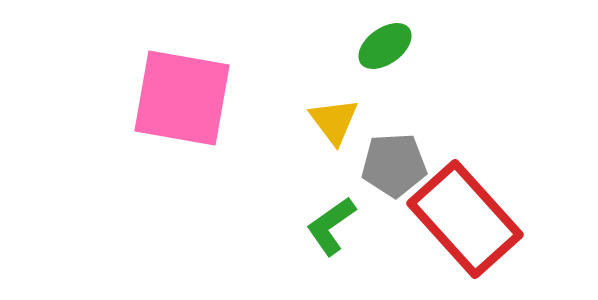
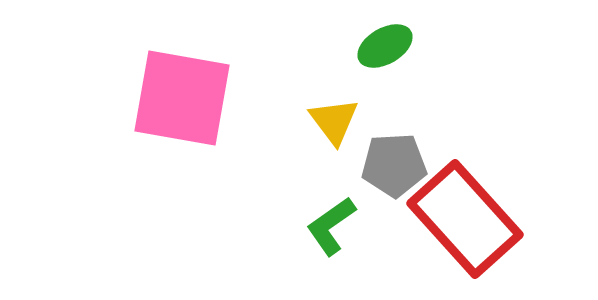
green ellipse: rotated 6 degrees clockwise
